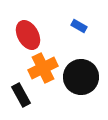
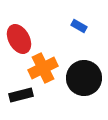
red ellipse: moved 9 px left, 4 px down
black circle: moved 3 px right, 1 px down
black rectangle: rotated 75 degrees counterclockwise
